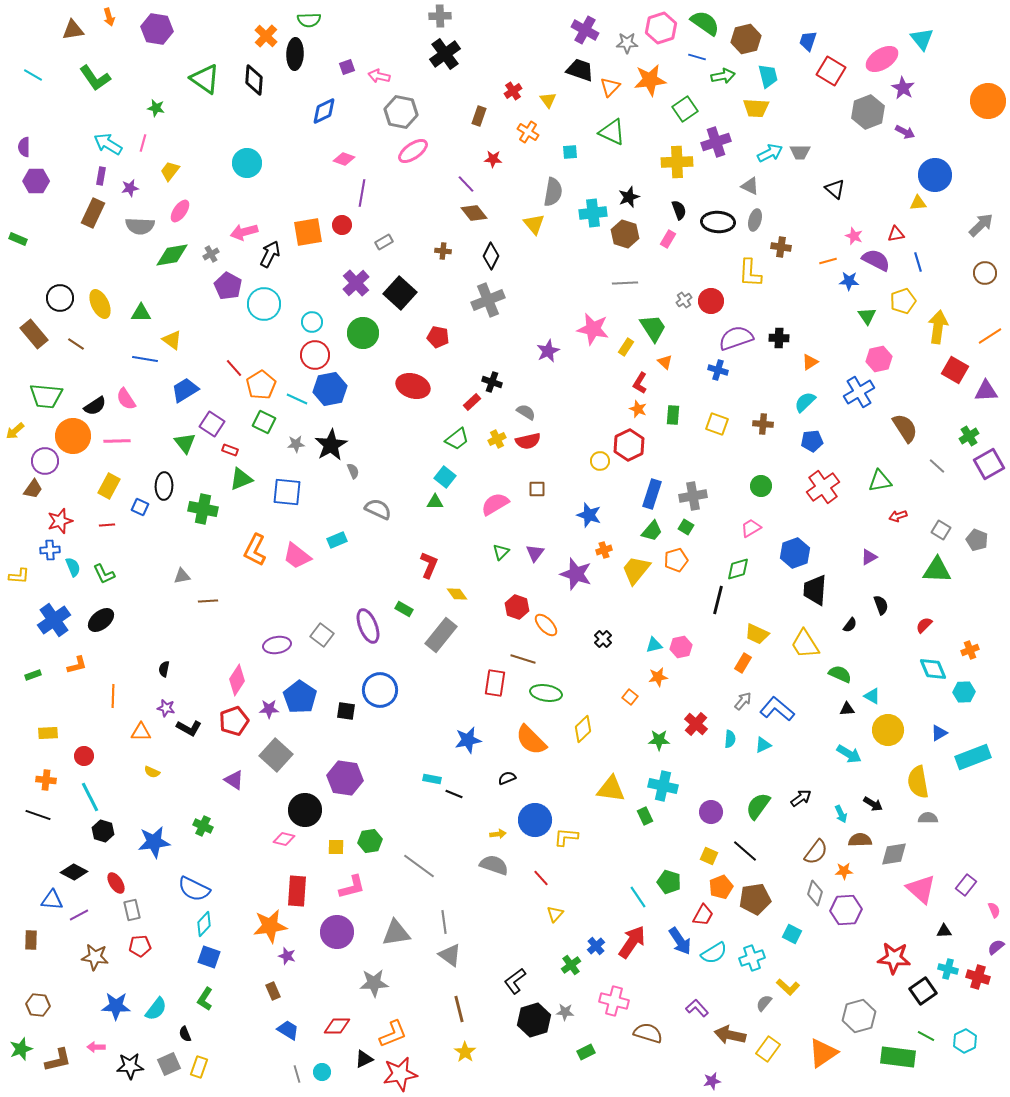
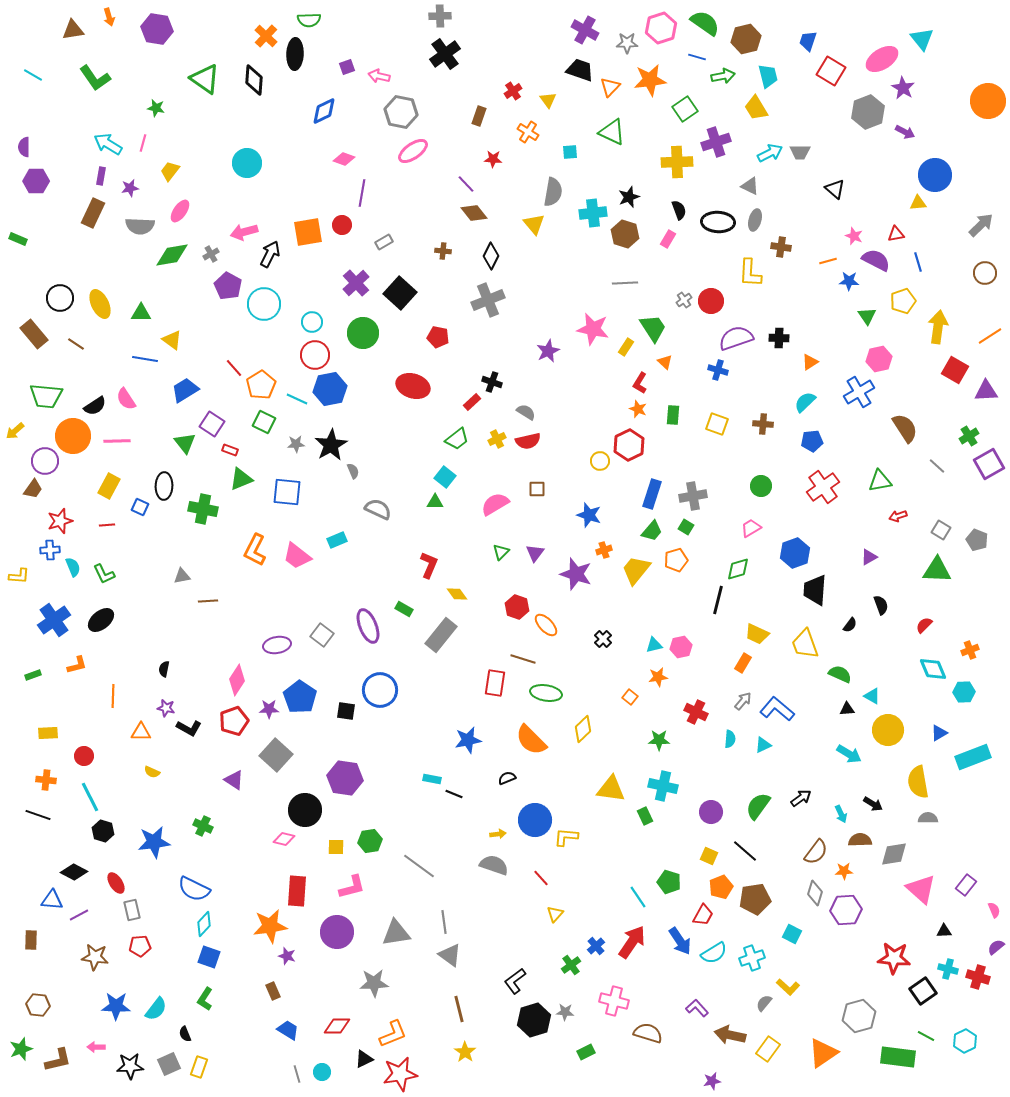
yellow trapezoid at (756, 108): rotated 56 degrees clockwise
yellow trapezoid at (805, 644): rotated 12 degrees clockwise
red cross at (696, 724): moved 12 px up; rotated 15 degrees counterclockwise
